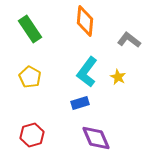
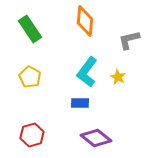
gray L-shape: rotated 50 degrees counterclockwise
blue rectangle: rotated 18 degrees clockwise
purple diamond: rotated 28 degrees counterclockwise
